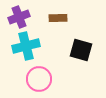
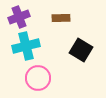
brown rectangle: moved 3 px right
black square: rotated 15 degrees clockwise
pink circle: moved 1 px left, 1 px up
